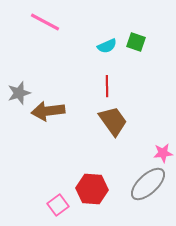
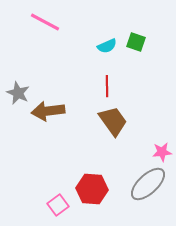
gray star: moved 1 px left; rotated 30 degrees counterclockwise
pink star: moved 1 px left, 1 px up
